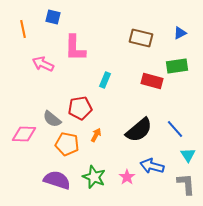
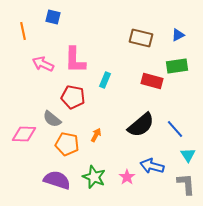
orange line: moved 2 px down
blue triangle: moved 2 px left, 2 px down
pink L-shape: moved 12 px down
red pentagon: moved 7 px left, 11 px up; rotated 20 degrees clockwise
black semicircle: moved 2 px right, 5 px up
